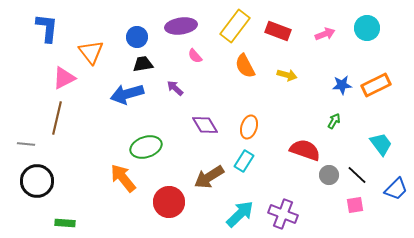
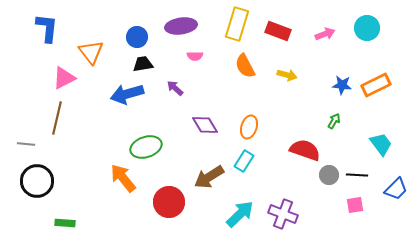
yellow rectangle: moved 2 px right, 2 px up; rotated 20 degrees counterclockwise
pink semicircle: rotated 49 degrees counterclockwise
blue star: rotated 12 degrees clockwise
black line: rotated 40 degrees counterclockwise
